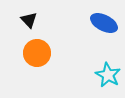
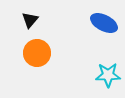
black triangle: moved 1 px right; rotated 24 degrees clockwise
cyan star: rotated 30 degrees counterclockwise
